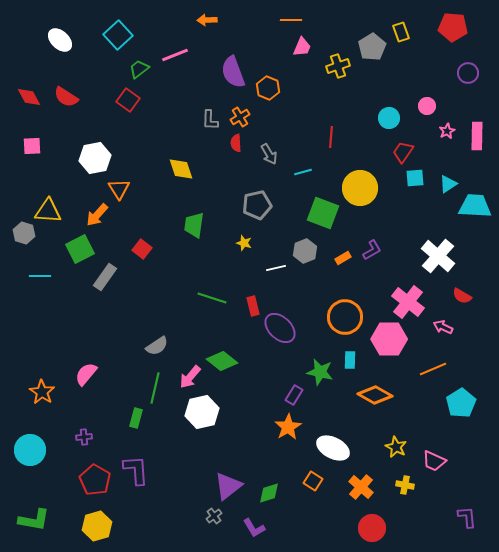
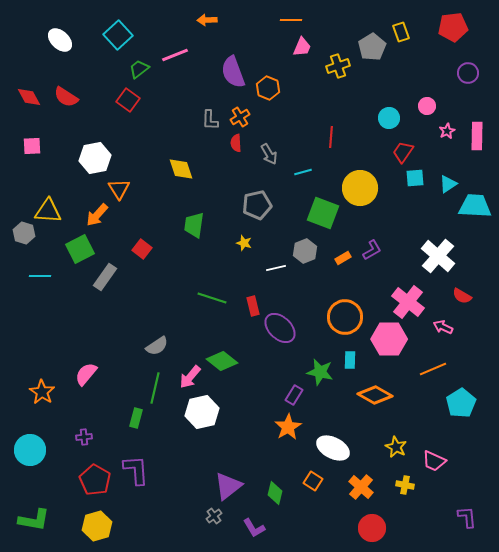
red pentagon at (453, 27): rotated 12 degrees counterclockwise
green diamond at (269, 493): moved 6 px right; rotated 60 degrees counterclockwise
